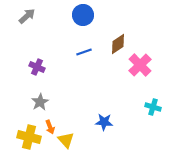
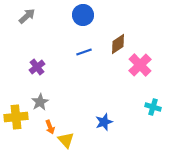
purple cross: rotated 28 degrees clockwise
blue star: rotated 24 degrees counterclockwise
yellow cross: moved 13 px left, 20 px up; rotated 20 degrees counterclockwise
